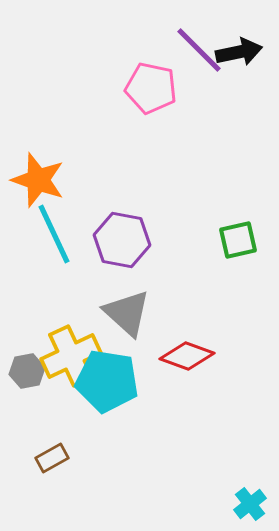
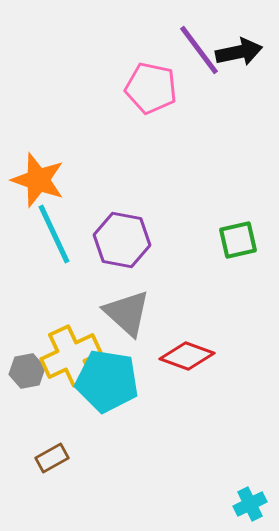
purple line: rotated 8 degrees clockwise
cyan cross: rotated 12 degrees clockwise
